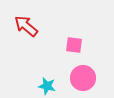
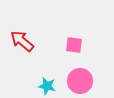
red arrow: moved 4 px left, 15 px down
pink circle: moved 3 px left, 3 px down
